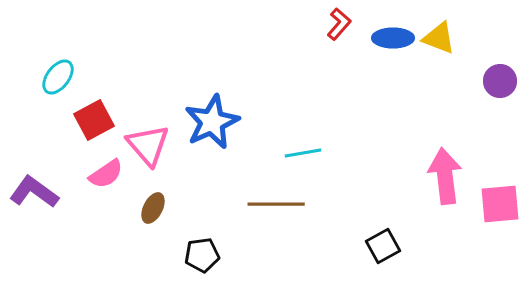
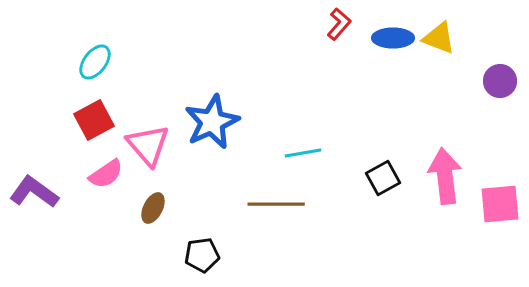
cyan ellipse: moved 37 px right, 15 px up
black square: moved 68 px up
